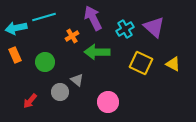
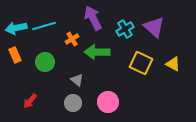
cyan line: moved 9 px down
orange cross: moved 3 px down
gray circle: moved 13 px right, 11 px down
